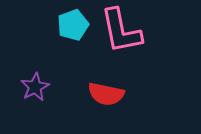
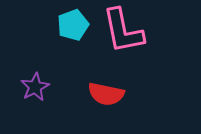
pink L-shape: moved 2 px right
